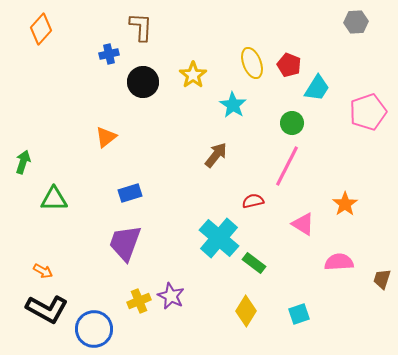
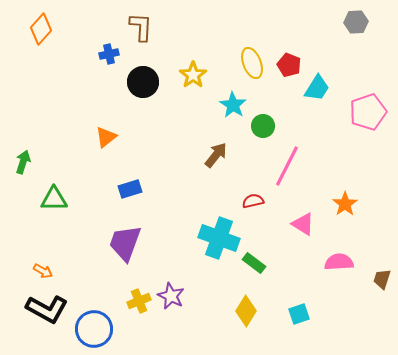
green circle: moved 29 px left, 3 px down
blue rectangle: moved 4 px up
cyan cross: rotated 21 degrees counterclockwise
